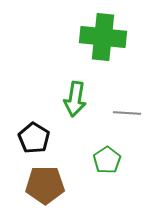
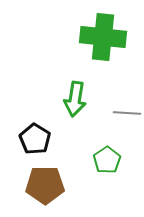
black pentagon: moved 1 px right, 1 px down
